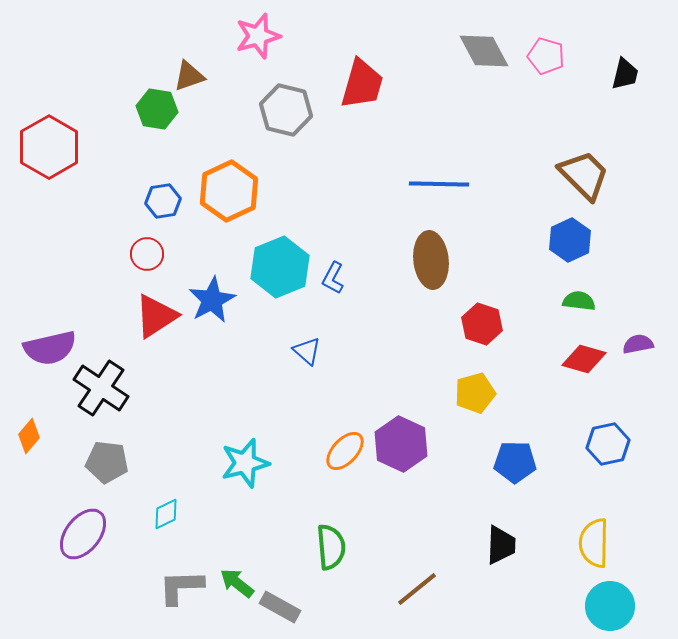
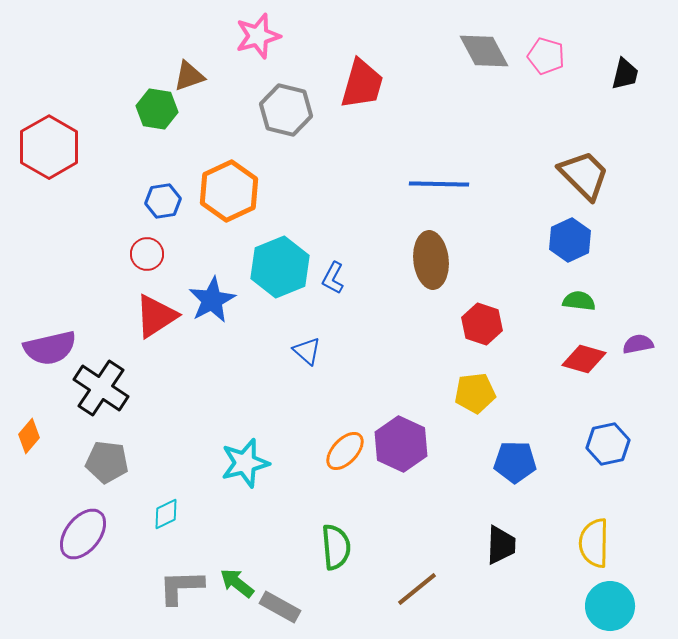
yellow pentagon at (475, 393): rotated 9 degrees clockwise
green semicircle at (331, 547): moved 5 px right
